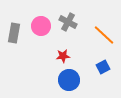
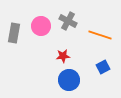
gray cross: moved 1 px up
orange line: moved 4 px left; rotated 25 degrees counterclockwise
